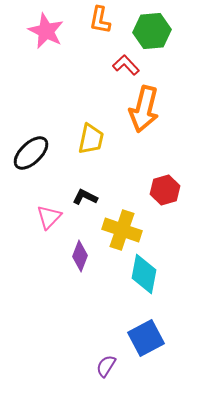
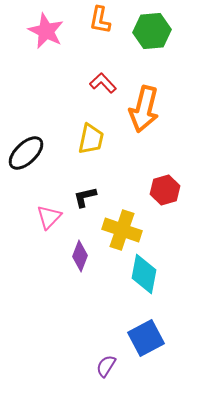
red L-shape: moved 23 px left, 18 px down
black ellipse: moved 5 px left
black L-shape: rotated 40 degrees counterclockwise
